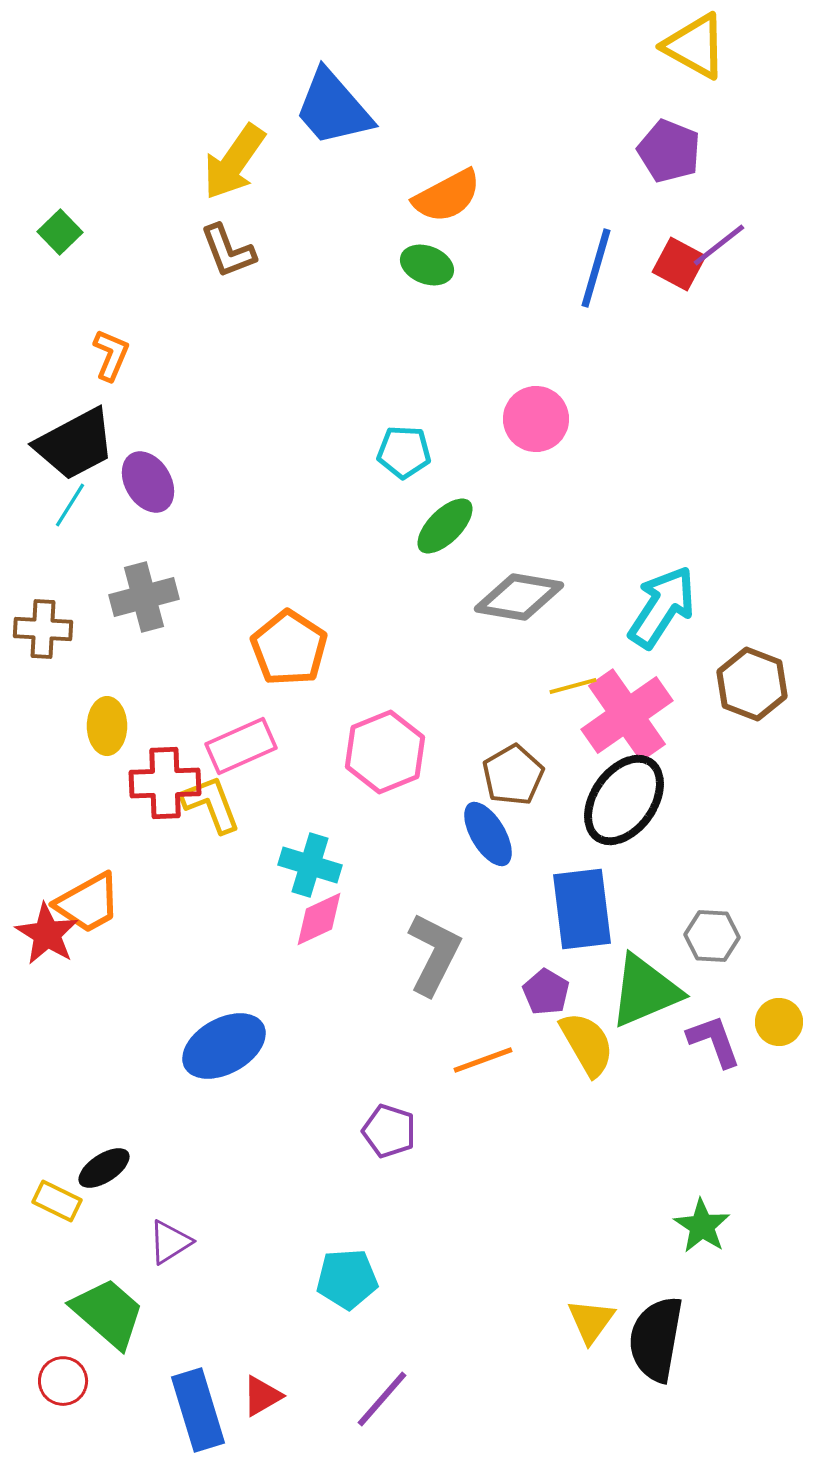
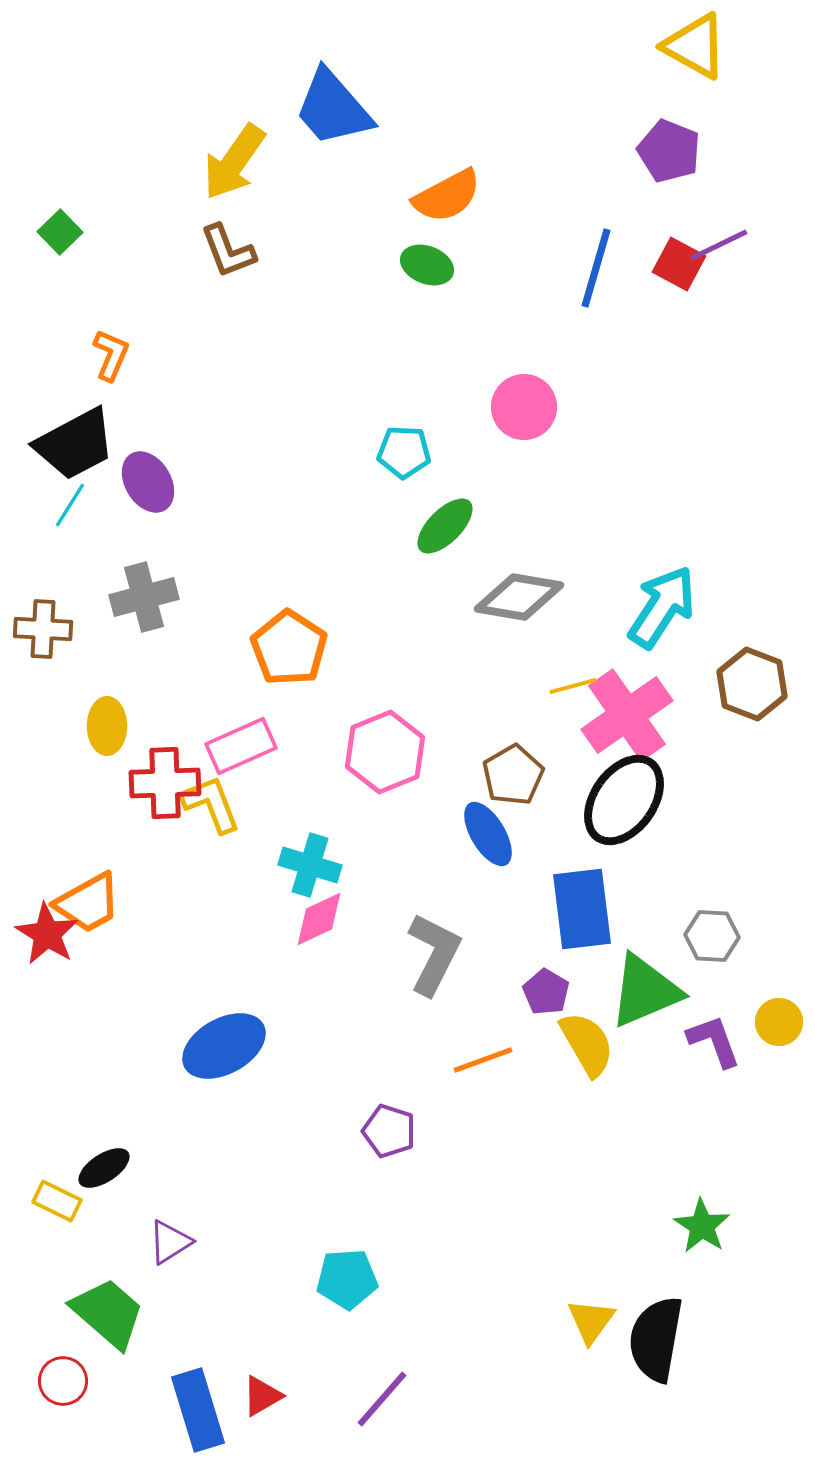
purple line at (719, 245): rotated 12 degrees clockwise
pink circle at (536, 419): moved 12 px left, 12 px up
